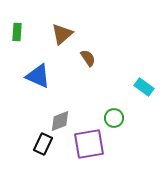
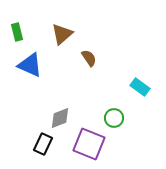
green rectangle: rotated 18 degrees counterclockwise
brown semicircle: moved 1 px right
blue triangle: moved 8 px left, 11 px up
cyan rectangle: moved 4 px left
gray diamond: moved 3 px up
purple square: rotated 32 degrees clockwise
